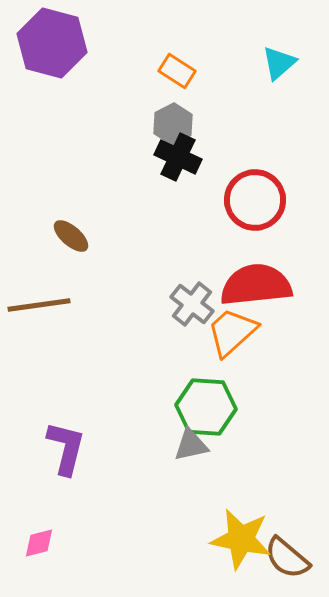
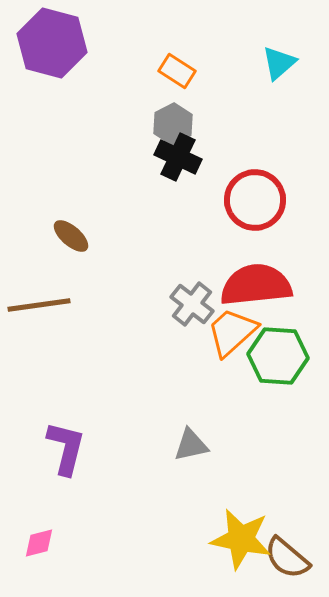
green hexagon: moved 72 px right, 51 px up
